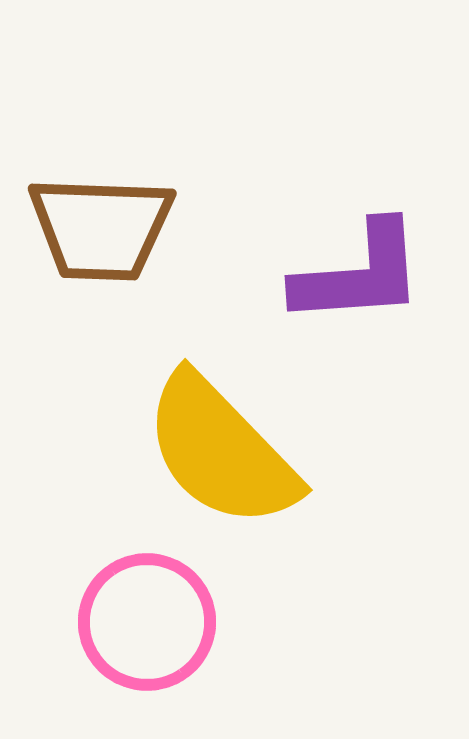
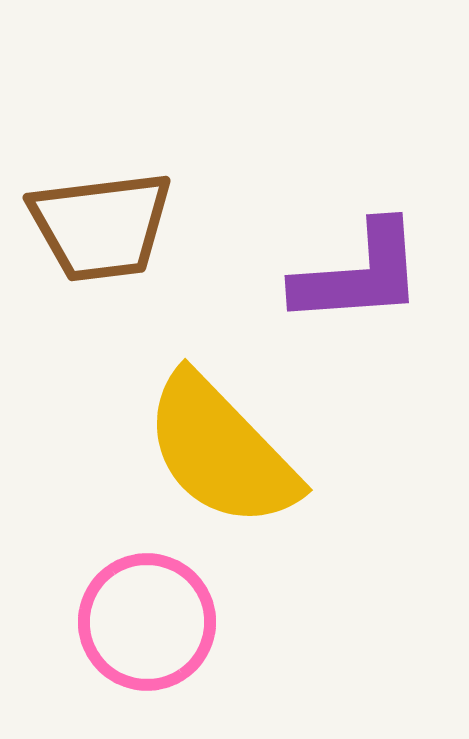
brown trapezoid: moved 2 px up; rotated 9 degrees counterclockwise
